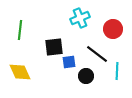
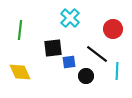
cyan cross: moved 10 px left; rotated 24 degrees counterclockwise
black square: moved 1 px left, 1 px down
